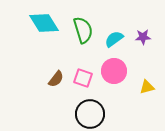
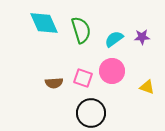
cyan diamond: rotated 8 degrees clockwise
green semicircle: moved 2 px left
purple star: moved 1 px left
pink circle: moved 2 px left
brown semicircle: moved 2 px left, 4 px down; rotated 48 degrees clockwise
yellow triangle: rotated 35 degrees clockwise
black circle: moved 1 px right, 1 px up
